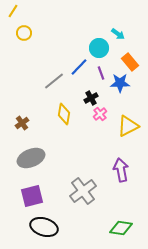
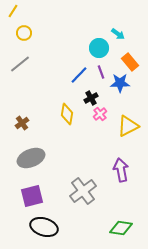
blue line: moved 8 px down
purple line: moved 1 px up
gray line: moved 34 px left, 17 px up
yellow diamond: moved 3 px right
